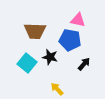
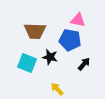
cyan square: rotated 18 degrees counterclockwise
